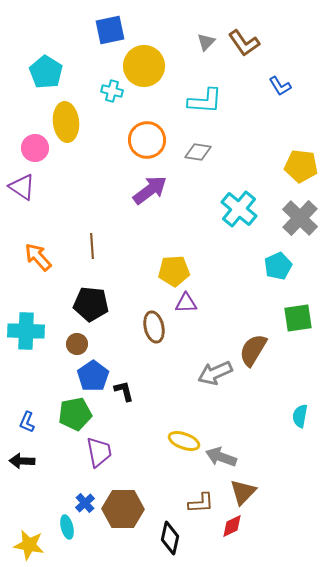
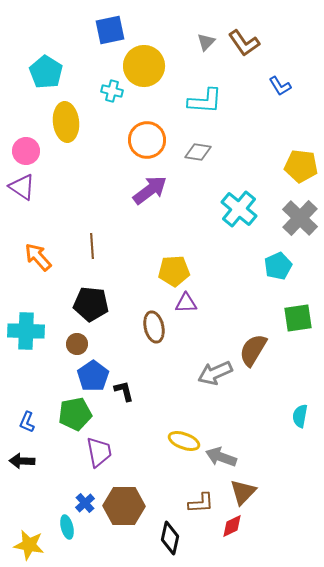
pink circle at (35, 148): moved 9 px left, 3 px down
brown hexagon at (123, 509): moved 1 px right, 3 px up
